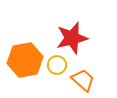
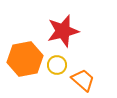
red star: moved 9 px left, 7 px up
orange hexagon: moved 1 px up
